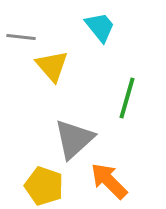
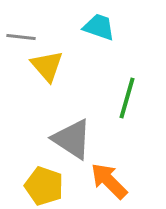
cyan trapezoid: moved 1 px left; rotated 32 degrees counterclockwise
yellow triangle: moved 5 px left
gray triangle: moved 2 px left; rotated 45 degrees counterclockwise
